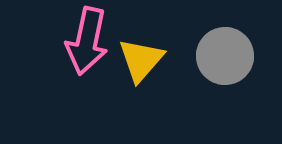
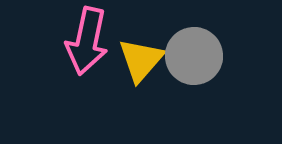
gray circle: moved 31 px left
